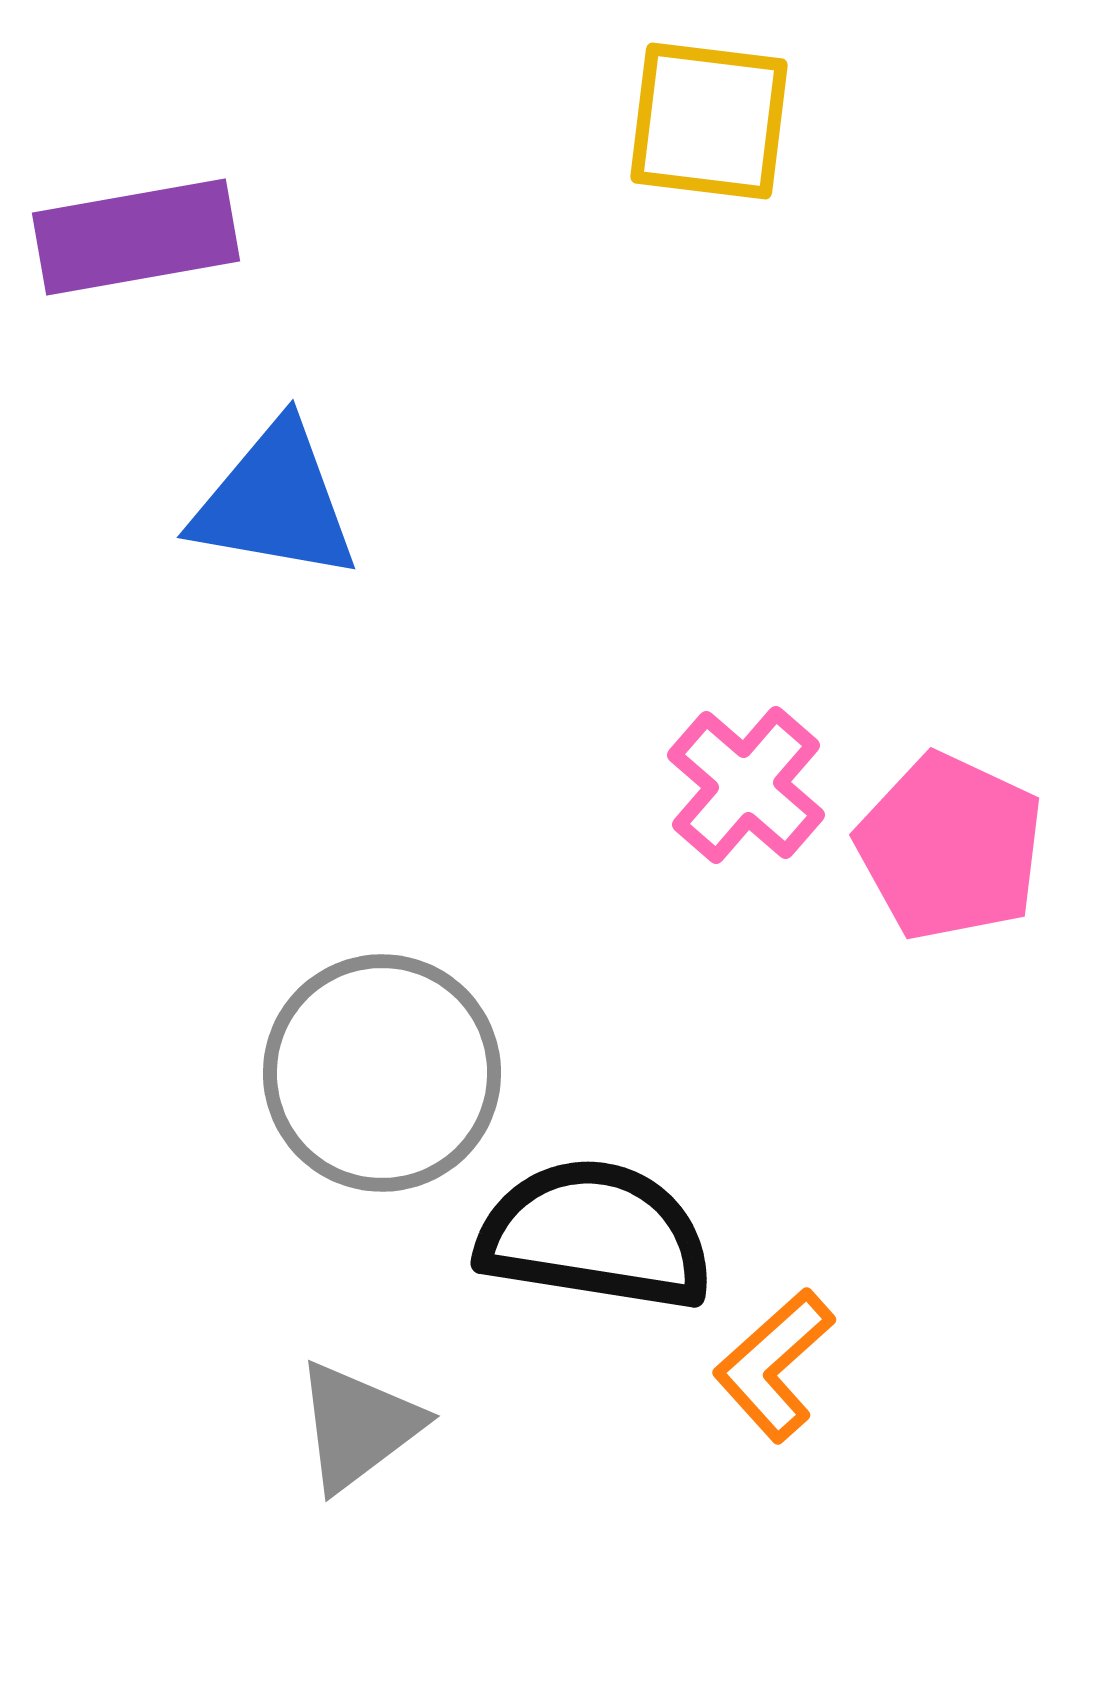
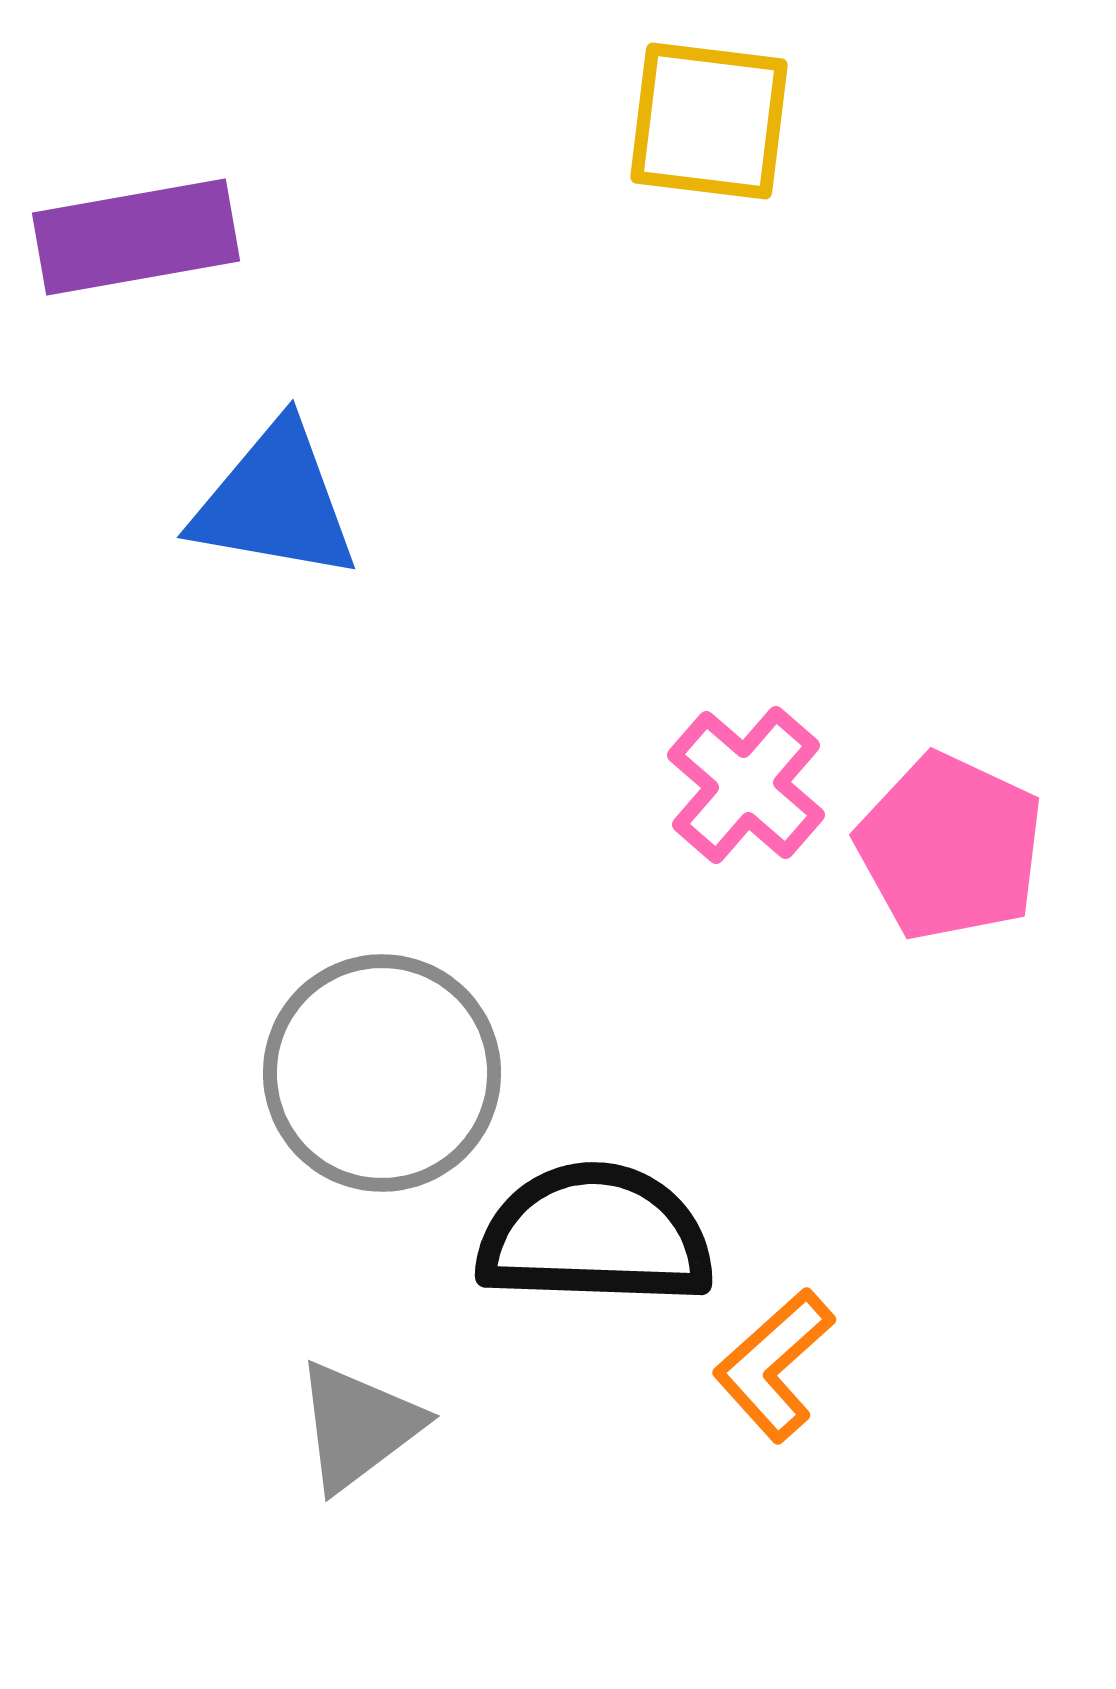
black semicircle: rotated 7 degrees counterclockwise
